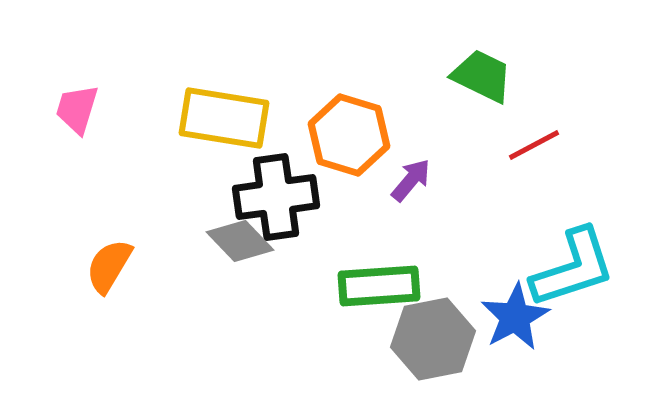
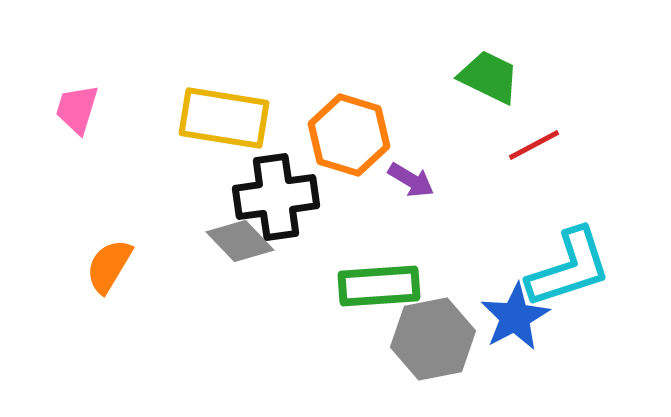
green trapezoid: moved 7 px right, 1 px down
purple arrow: rotated 81 degrees clockwise
cyan L-shape: moved 4 px left
